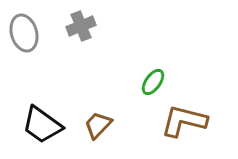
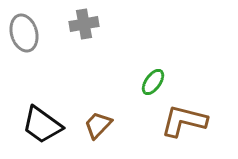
gray cross: moved 3 px right, 2 px up; rotated 12 degrees clockwise
